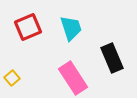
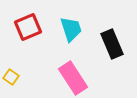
cyan trapezoid: moved 1 px down
black rectangle: moved 14 px up
yellow square: moved 1 px left, 1 px up; rotated 14 degrees counterclockwise
